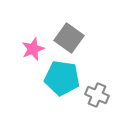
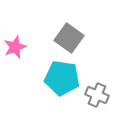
pink star: moved 18 px left, 2 px up
